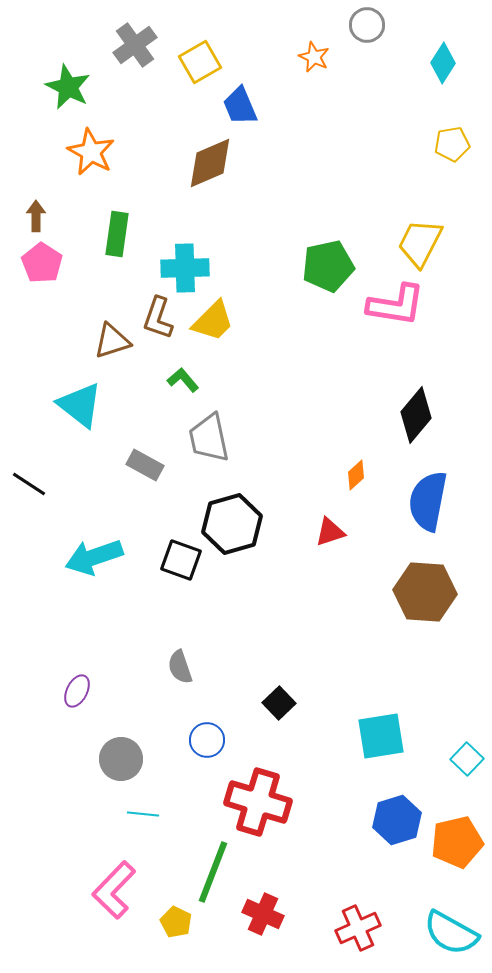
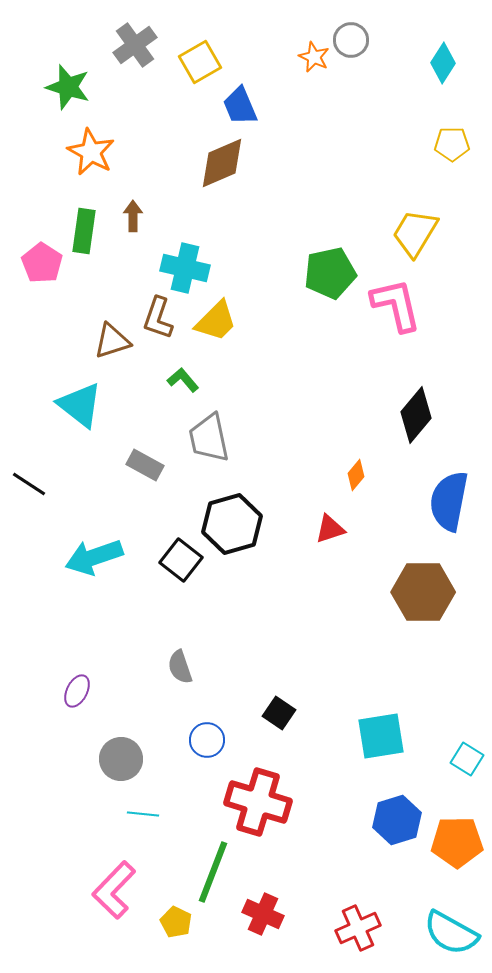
gray circle at (367, 25): moved 16 px left, 15 px down
green star at (68, 87): rotated 9 degrees counterclockwise
yellow pentagon at (452, 144): rotated 8 degrees clockwise
brown diamond at (210, 163): moved 12 px right
brown arrow at (36, 216): moved 97 px right
green rectangle at (117, 234): moved 33 px left, 3 px up
yellow trapezoid at (420, 243): moved 5 px left, 10 px up; rotated 4 degrees clockwise
green pentagon at (328, 266): moved 2 px right, 7 px down
cyan cross at (185, 268): rotated 15 degrees clockwise
pink L-shape at (396, 305): rotated 112 degrees counterclockwise
yellow trapezoid at (213, 321): moved 3 px right
orange diamond at (356, 475): rotated 8 degrees counterclockwise
blue semicircle at (428, 501): moved 21 px right
red triangle at (330, 532): moved 3 px up
black square at (181, 560): rotated 18 degrees clockwise
brown hexagon at (425, 592): moved 2 px left; rotated 4 degrees counterclockwise
black square at (279, 703): moved 10 px down; rotated 12 degrees counterclockwise
cyan square at (467, 759): rotated 12 degrees counterclockwise
orange pentagon at (457, 842): rotated 12 degrees clockwise
